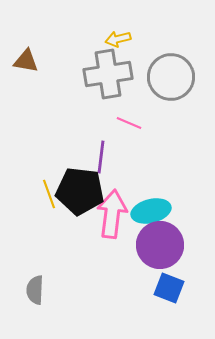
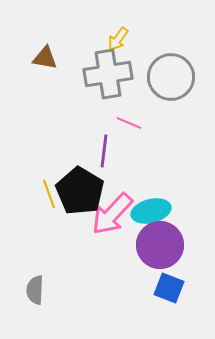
yellow arrow: rotated 40 degrees counterclockwise
brown triangle: moved 19 px right, 3 px up
purple line: moved 3 px right, 6 px up
black pentagon: rotated 24 degrees clockwise
pink arrow: rotated 144 degrees counterclockwise
